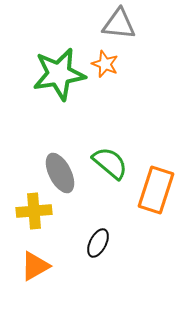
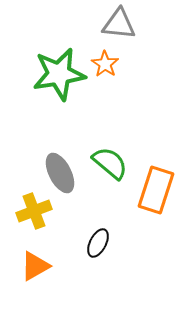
orange star: rotated 12 degrees clockwise
yellow cross: rotated 16 degrees counterclockwise
